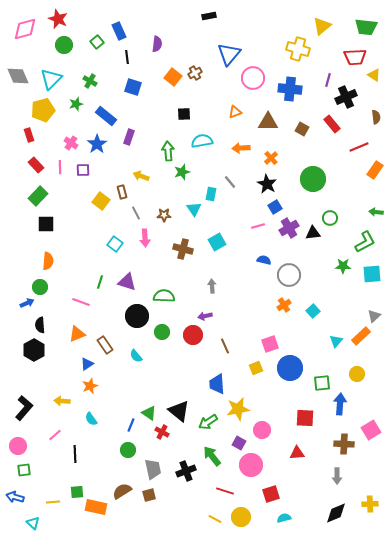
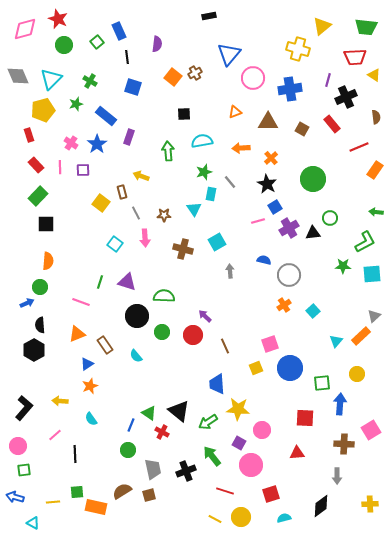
blue cross at (290, 89): rotated 15 degrees counterclockwise
green star at (182, 172): moved 22 px right
yellow square at (101, 201): moved 2 px down
pink line at (258, 226): moved 5 px up
gray arrow at (212, 286): moved 18 px right, 15 px up
purple arrow at (205, 316): rotated 56 degrees clockwise
yellow arrow at (62, 401): moved 2 px left
yellow star at (238, 409): rotated 15 degrees clockwise
black diamond at (336, 513): moved 15 px left, 7 px up; rotated 15 degrees counterclockwise
cyan triangle at (33, 523): rotated 16 degrees counterclockwise
